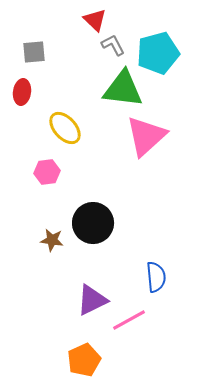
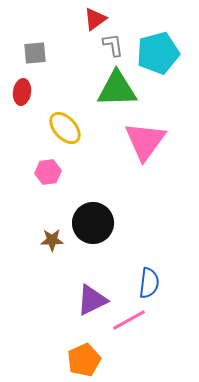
red triangle: moved 1 px up; rotated 40 degrees clockwise
gray L-shape: rotated 20 degrees clockwise
gray square: moved 1 px right, 1 px down
green triangle: moved 6 px left; rotated 9 degrees counterclockwise
pink triangle: moved 1 px left, 5 px down; rotated 12 degrees counterclockwise
pink hexagon: moved 1 px right
brown star: rotated 10 degrees counterclockwise
blue semicircle: moved 7 px left, 6 px down; rotated 12 degrees clockwise
